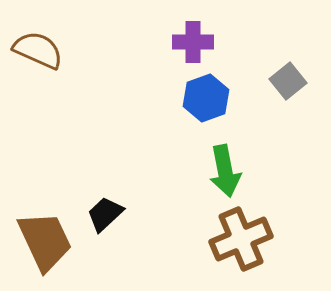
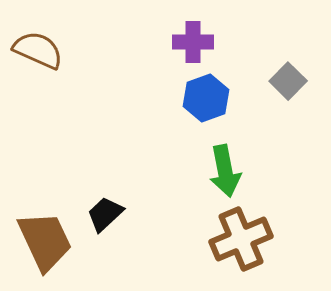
gray square: rotated 6 degrees counterclockwise
